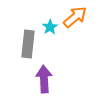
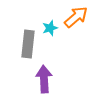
orange arrow: moved 1 px right
cyan star: moved 1 px down; rotated 14 degrees clockwise
